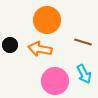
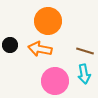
orange circle: moved 1 px right, 1 px down
brown line: moved 2 px right, 9 px down
cyan arrow: rotated 18 degrees clockwise
